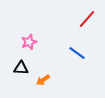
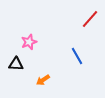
red line: moved 3 px right
blue line: moved 3 px down; rotated 24 degrees clockwise
black triangle: moved 5 px left, 4 px up
